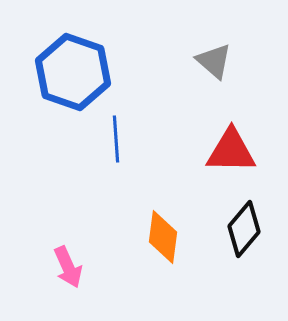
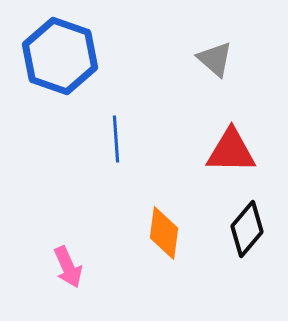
gray triangle: moved 1 px right, 2 px up
blue hexagon: moved 13 px left, 16 px up
black diamond: moved 3 px right
orange diamond: moved 1 px right, 4 px up
